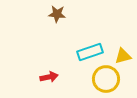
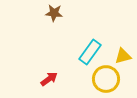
brown star: moved 3 px left, 1 px up
cyan rectangle: rotated 35 degrees counterclockwise
red arrow: moved 2 px down; rotated 24 degrees counterclockwise
